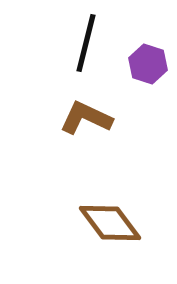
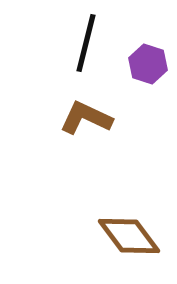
brown diamond: moved 19 px right, 13 px down
